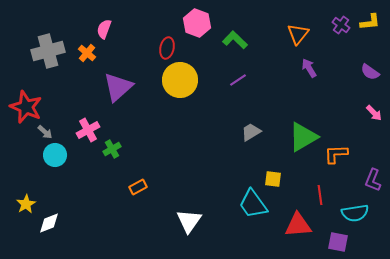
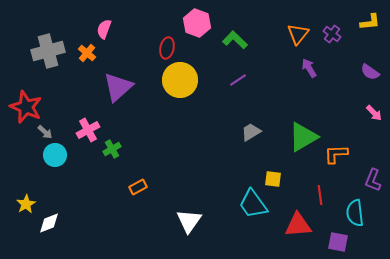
purple cross: moved 9 px left, 9 px down
cyan semicircle: rotated 92 degrees clockwise
